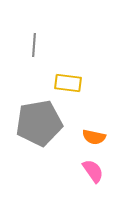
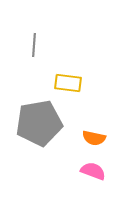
orange semicircle: moved 1 px down
pink semicircle: rotated 35 degrees counterclockwise
